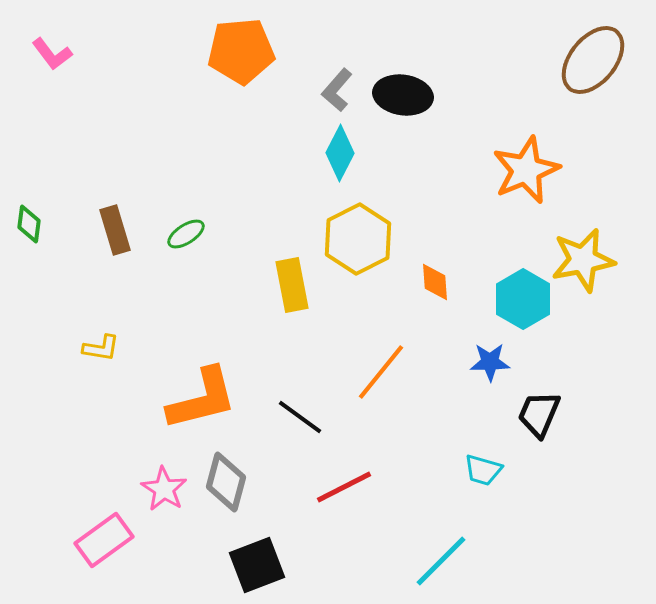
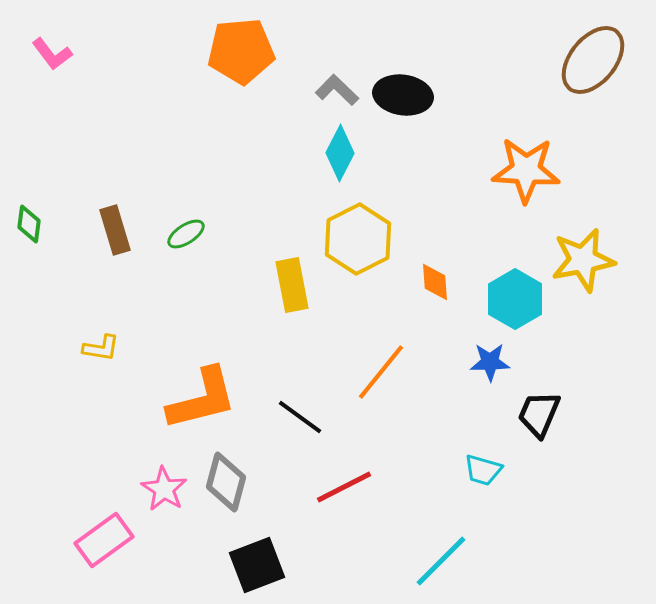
gray L-shape: rotated 93 degrees clockwise
orange star: rotated 26 degrees clockwise
cyan hexagon: moved 8 px left
